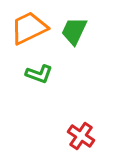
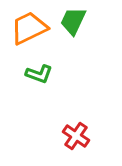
green trapezoid: moved 1 px left, 10 px up
red cross: moved 5 px left
